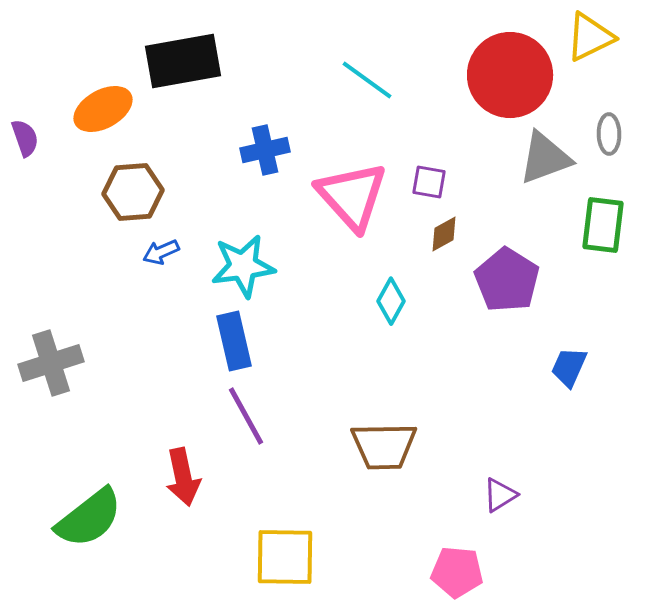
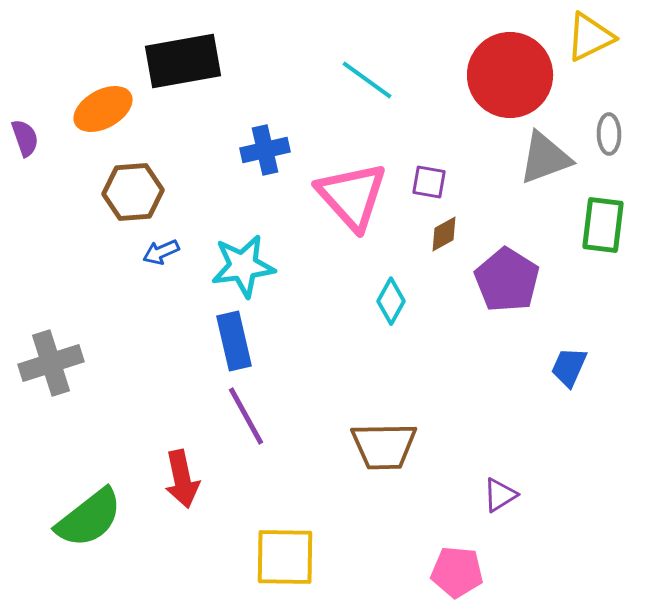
red arrow: moved 1 px left, 2 px down
